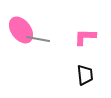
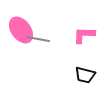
pink L-shape: moved 1 px left, 2 px up
black trapezoid: rotated 110 degrees clockwise
